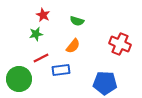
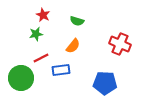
green circle: moved 2 px right, 1 px up
